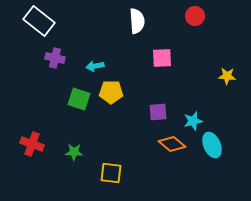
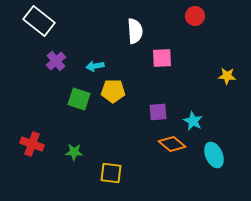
white semicircle: moved 2 px left, 10 px down
purple cross: moved 1 px right, 3 px down; rotated 36 degrees clockwise
yellow pentagon: moved 2 px right, 1 px up
cyan star: rotated 30 degrees counterclockwise
cyan ellipse: moved 2 px right, 10 px down
